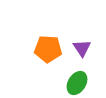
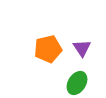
orange pentagon: rotated 16 degrees counterclockwise
